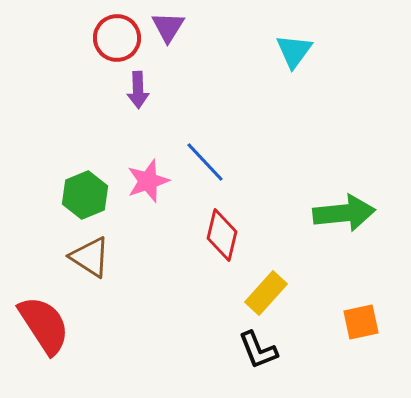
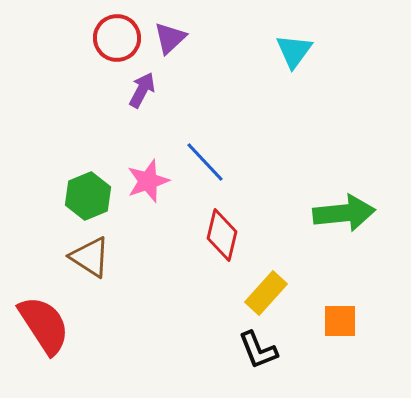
purple triangle: moved 2 px right, 11 px down; rotated 15 degrees clockwise
purple arrow: moved 4 px right; rotated 150 degrees counterclockwise
green hexagon: moved 3 px right, 1 px down
orange square: moved 21 px left, 1 px up; rotated 12 degrees clockwise
